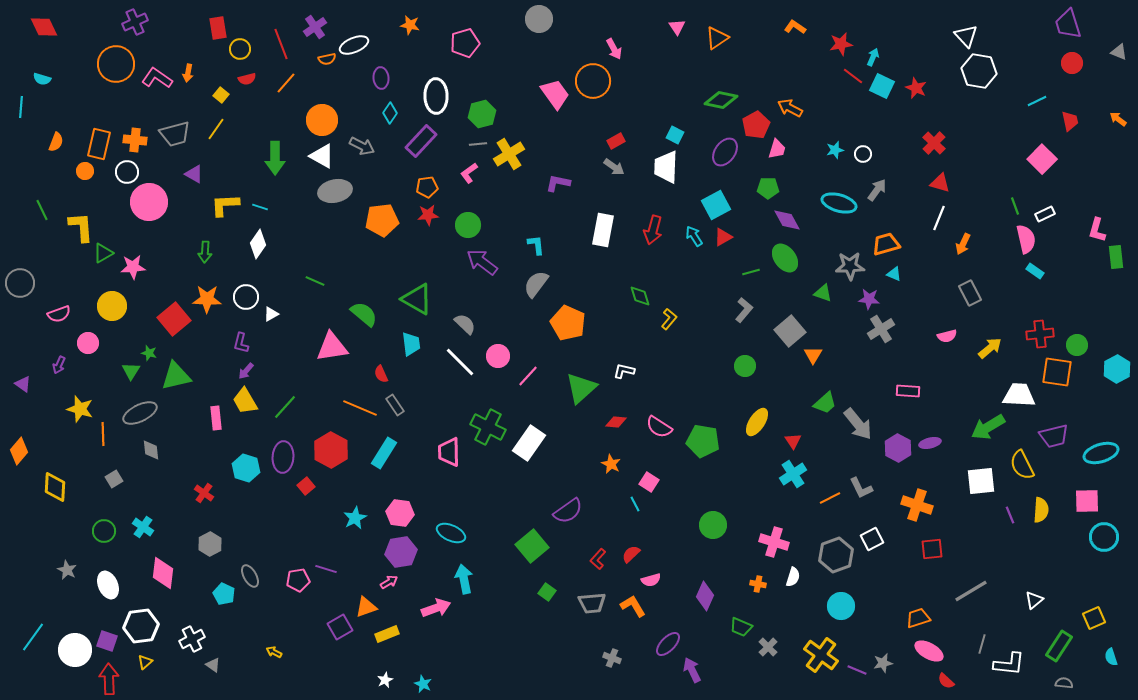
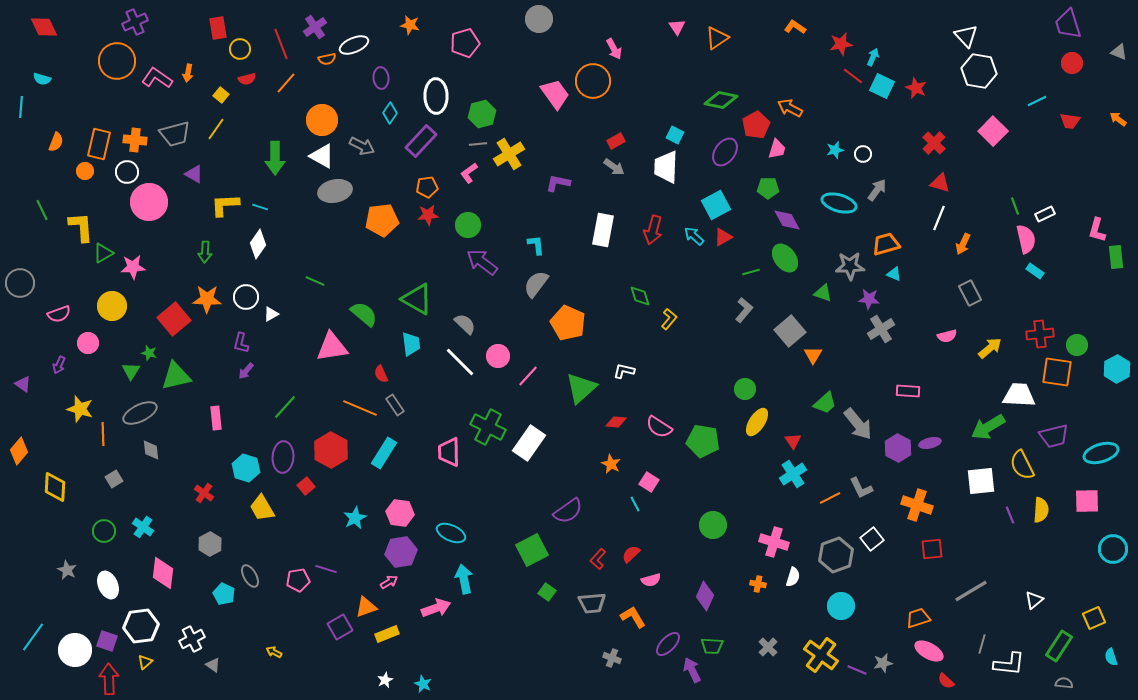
orange circle at (116, 64): moved 1 px right, 3 px up
red trapezoid at (1070, 121): rotated 110 degrees clockwise
pink square at (1042, 159): moved 49 px left, 28 px up
cyan arrow at (694, 236): rotated 15 degrees counterclockwise
green circle at (745, 366): moved 23 px down
yellow trapezoid at (245, 401): moved 17 px right, 107 px down
cyan circle at (1104, 537): moved 9 px right, 12 px down
white square at (872, 539): rotated 10 degrees counterclockwise
green square at (532, 546): moved 4 px down; rotated 12 degrees clockwise
orange L-shape at (633, 606): moved 11 px down
green trapezoid at (741, 627): moved 29 px left, 19 px down; rotated 20 degrees counterclockwise
